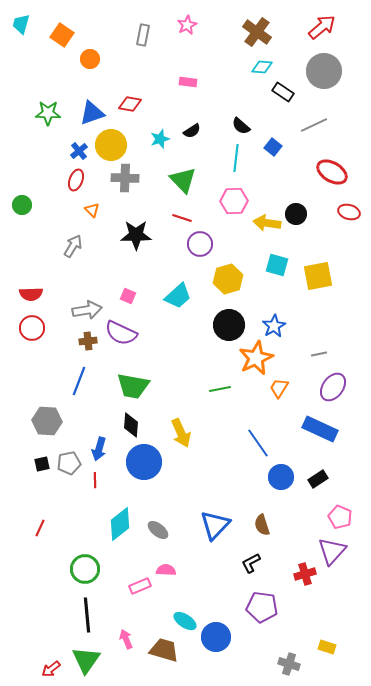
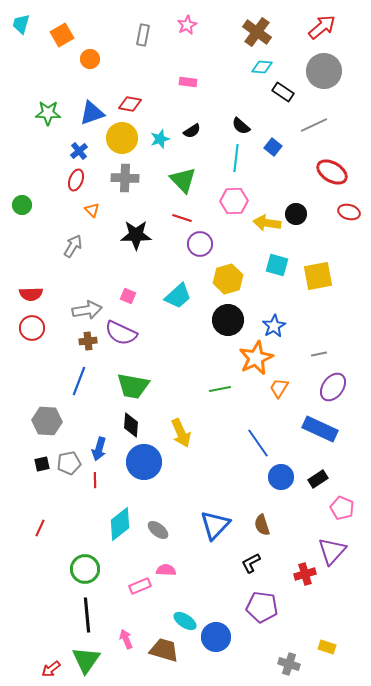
orange square at (62, 35): rotated 25 degrees clockwise
yellow circle at (111, 145): moved 11 px right, 7 px up
black circle at (229, 325): moved 1 px left, 5 px up
pink pentagon at (340, 517): moved 2 px right, 9 px up
